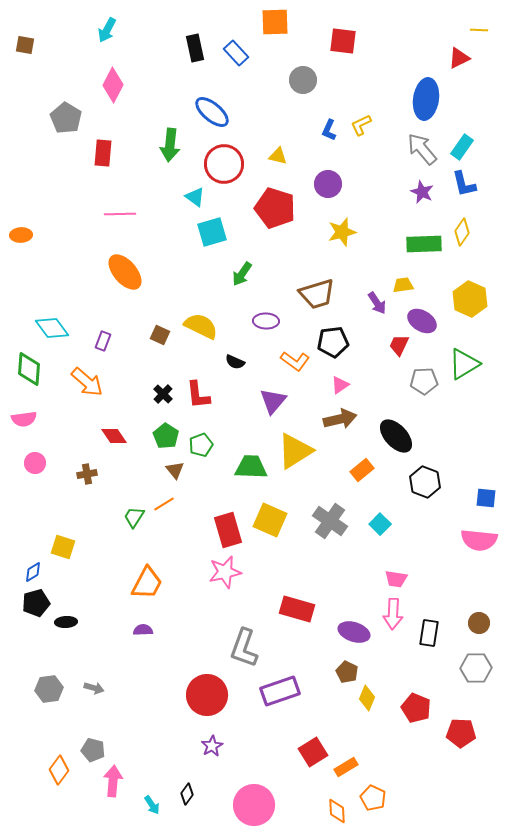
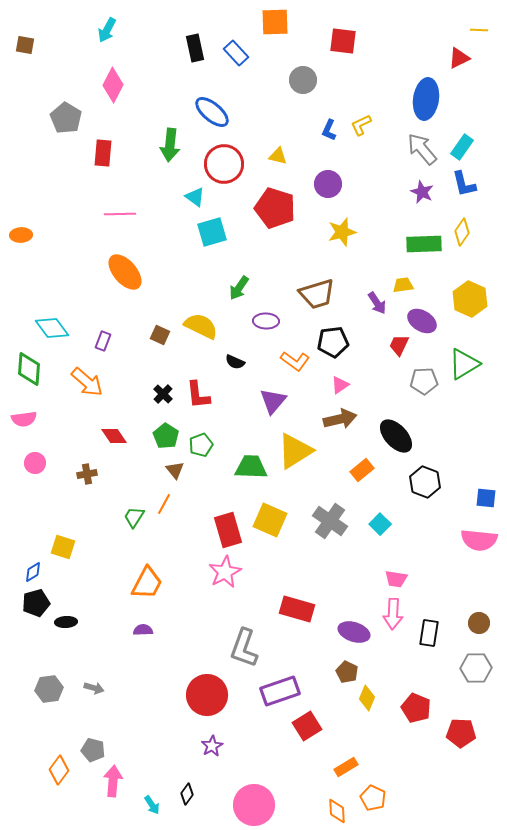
green arrow at (242, 274): moved 3 px left, 14 px down
orange line at (164, 504): rotated 30 degrees counterclockwise
pink star at (225, 572): rotated 16 degrees counterclockwise
red square at (313, 752): moved 6 px left, 26 px up
